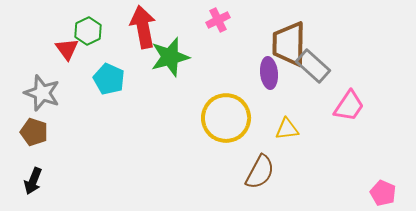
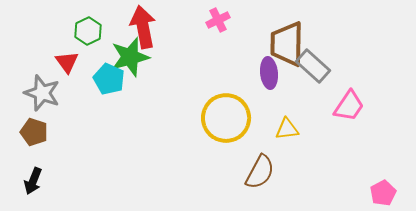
brown trapezoid: moved 2 px left
red triangle: moved 13 px down
green star: moved 40 px left
pink pentagon: rotated 20 degrees clockwise
